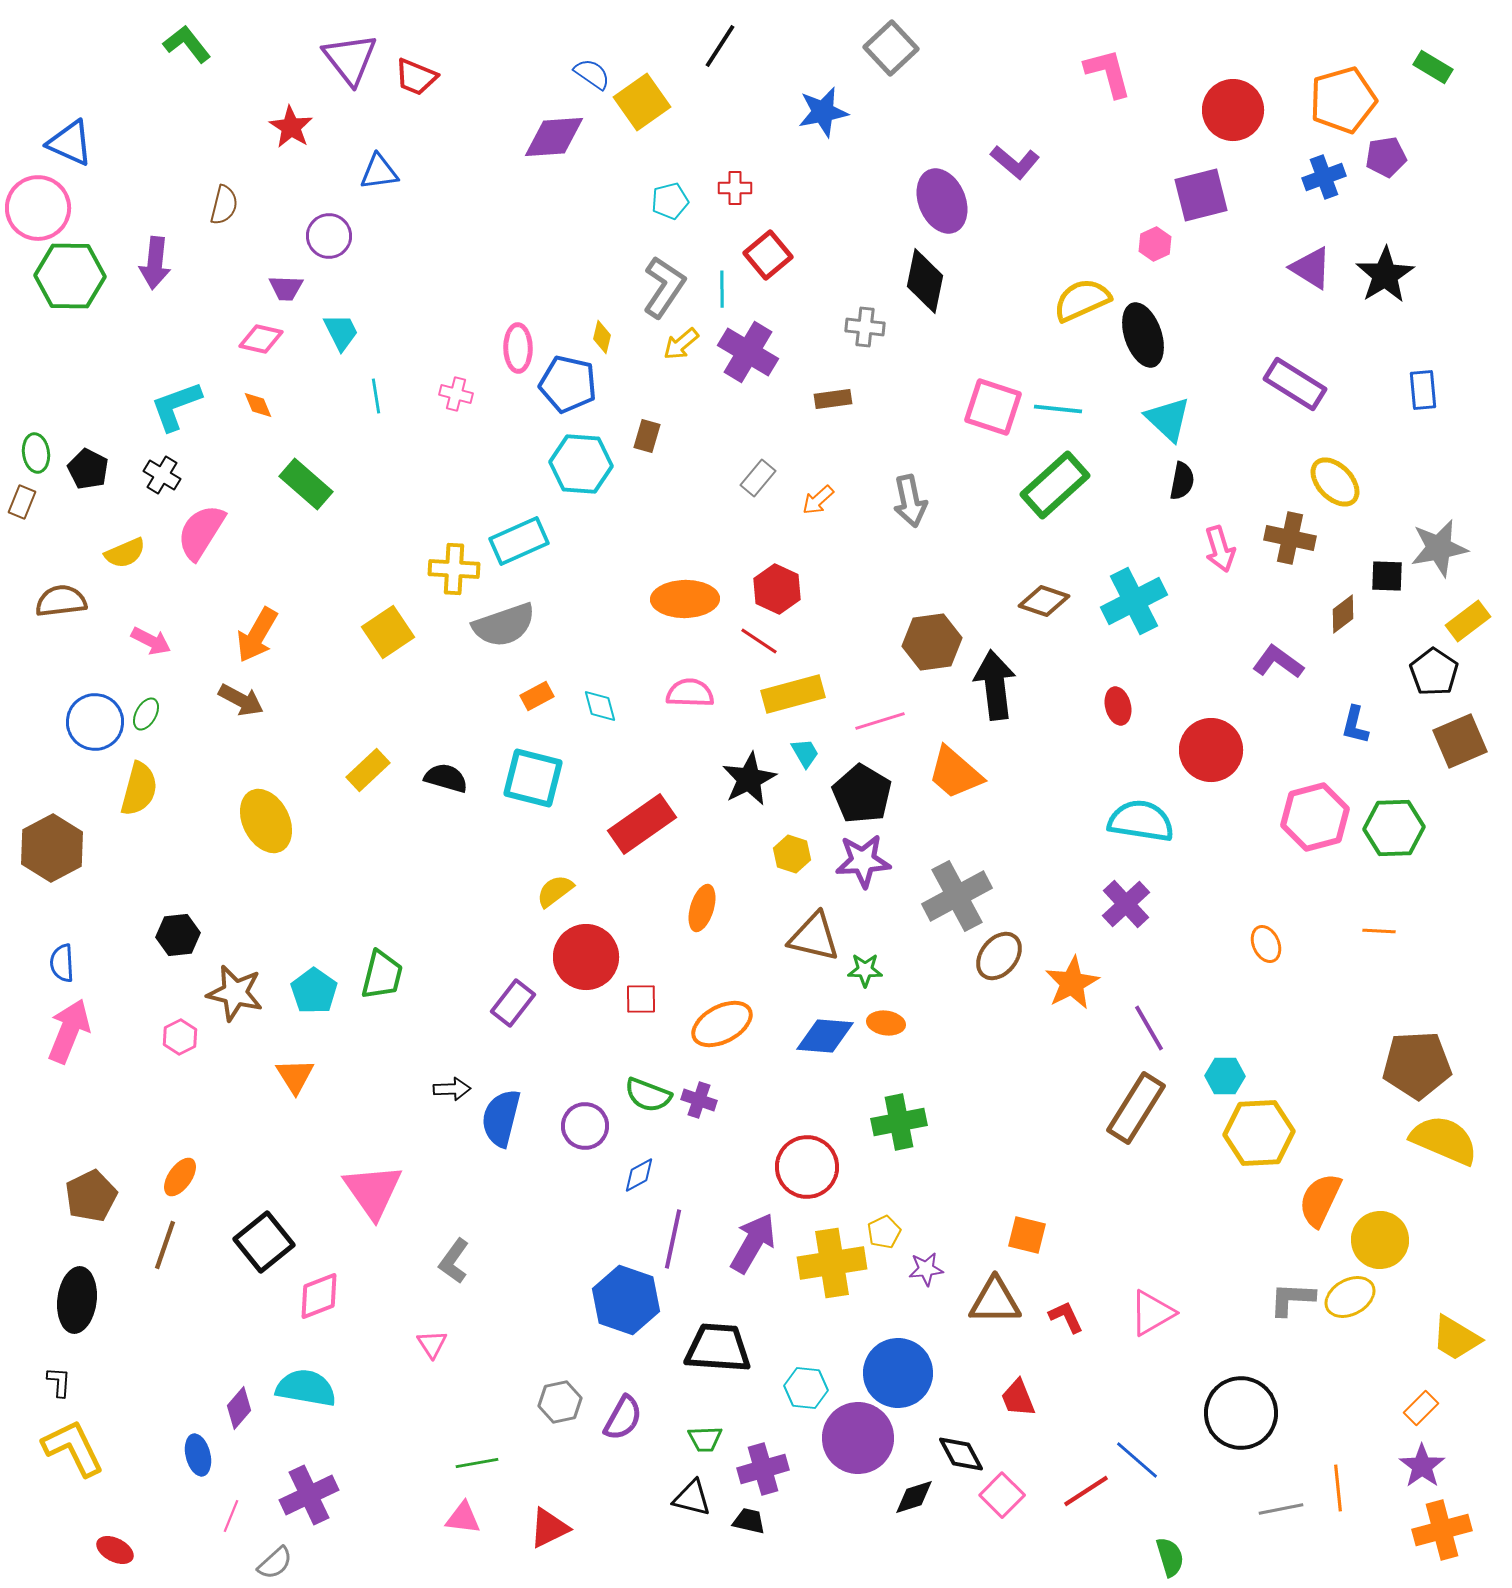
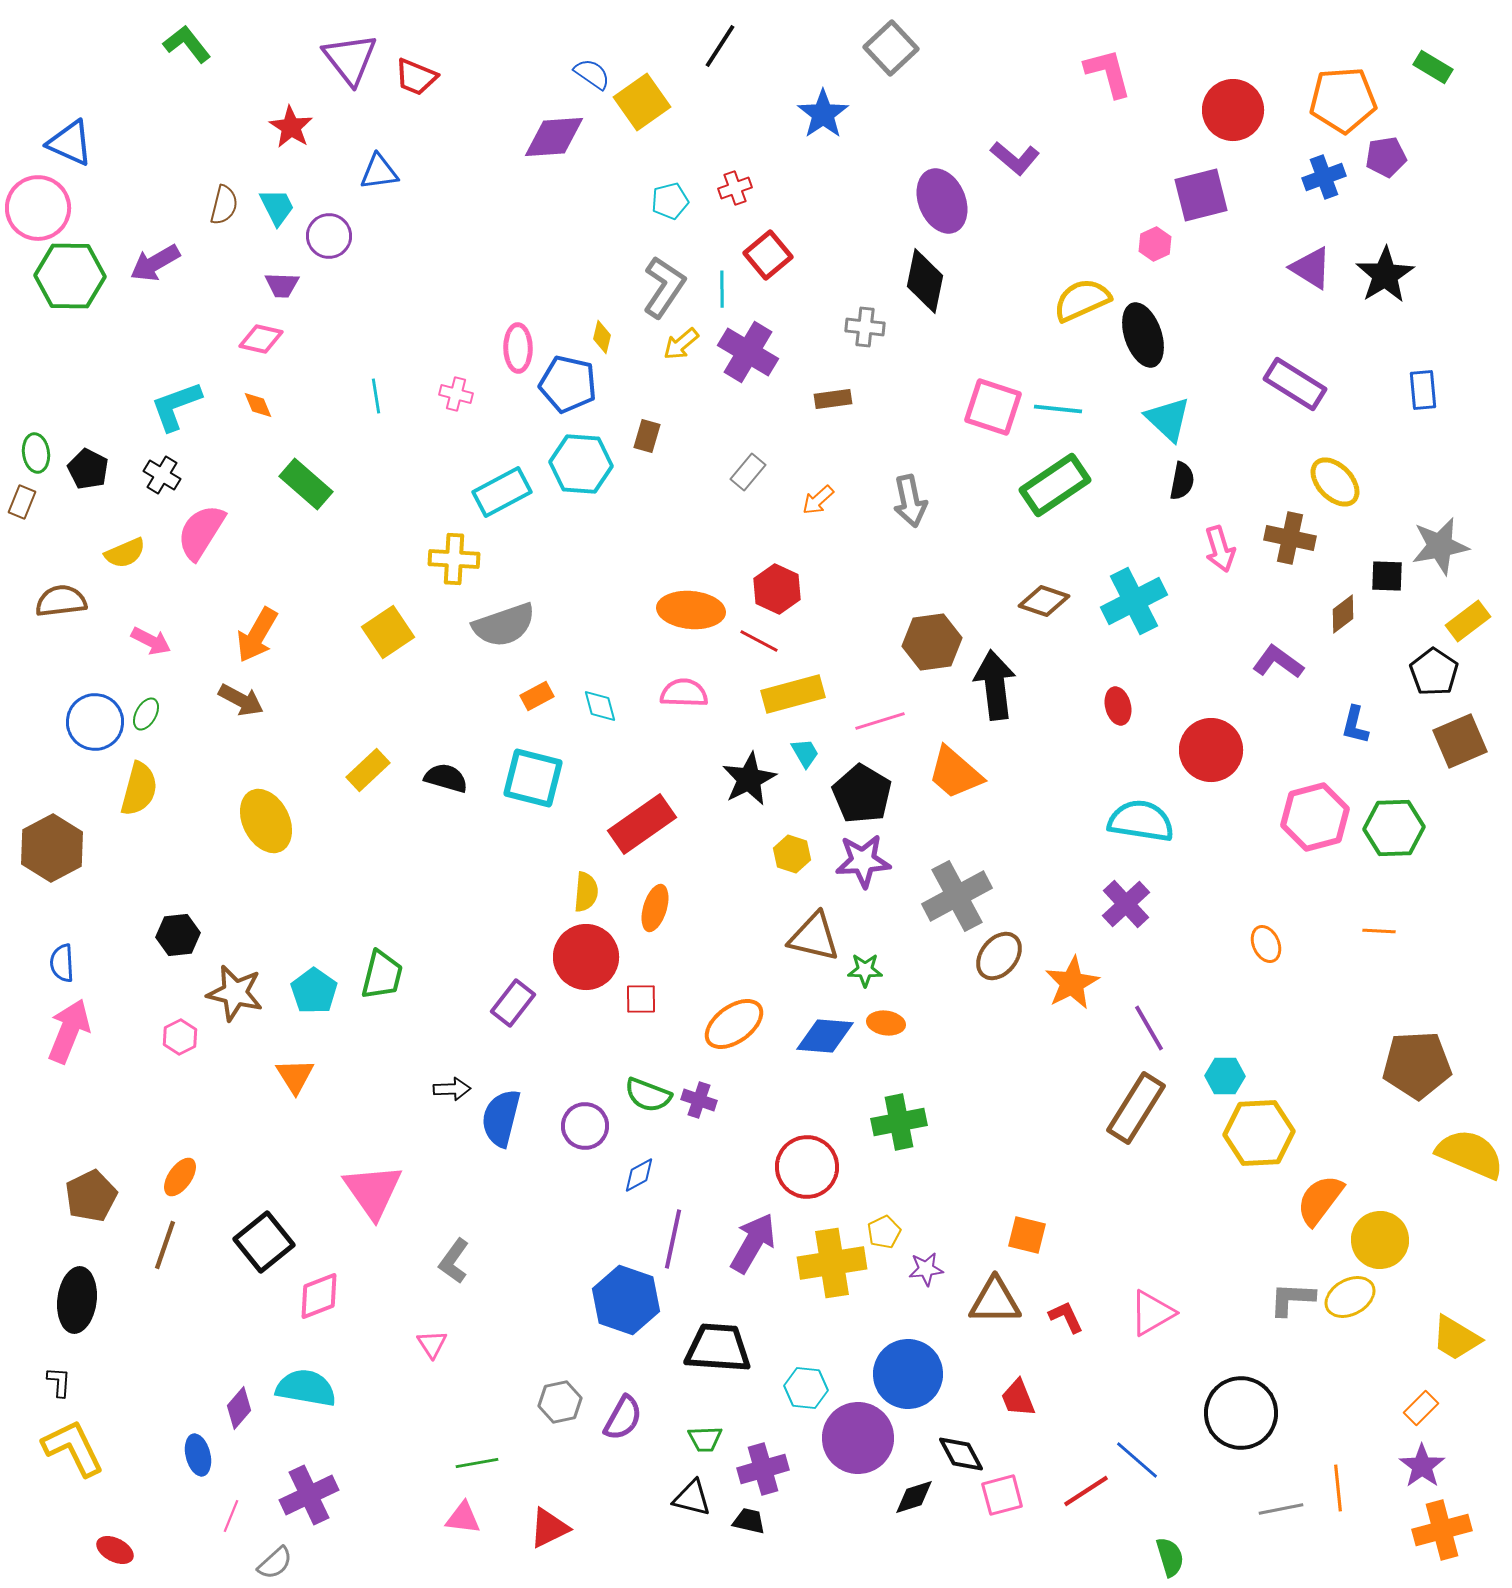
orange pentagon at (1343, 100): rotated 12 degrees clockwise
blue star at (823, 112): moved 2 px down; rotated 24 degrees counterclockwise
purple L-shape at (1015, 162): moved 4 px up
red cross at (735, 188): rotated 20 degrees counterclockwise
purple arrow at (155, 263): rotated 54 degrees clockwise
purple trapezoid at (286, 288): moved 4 px left, 3 px up
cyan trapezoid at (341, 332): moved 64 px left, 125 px up
gray rectangle at (758, 478): moved 10 px left, 6 px up
green rectangle at (1055, 485): rotated 8 degrees clockwise
cyan rectangle at (519, 541): moved 17 px left, 49 px up; rotated 4 degrees counterclockwise
gray star at (1439, 548): moved 1 px right, 2 px up
yellow cross at (454, 569): moved 10 px up
orange ellipse at (685, 599): moved 6 px right, 11 px down; rotated 6 degrees clockwise
red line at (759, 641): rotated 6 degrees counterclockwise
pink semicircle at (690, 693): moved 6 px left
yellow semicircle at (555, 891): moved 31 px right, 1 px down; rotated 132 degrees clockwise
orange ellipse at (702, 908): moved 47 px left
orange ellipse at (722, 1024): moved 12 px right; rotated 8 degrees counterclockwise
yellow semicircle at (1444, 1140): moved 26 px right, 14 px down
orange semicircle at (1320, 1200): rotated 12 degrees clockwise
blue circle at (898, 1373): moved 10 px right, 1 px down
pink square at (1002, 1495): rotated 30 degrees clockwise
